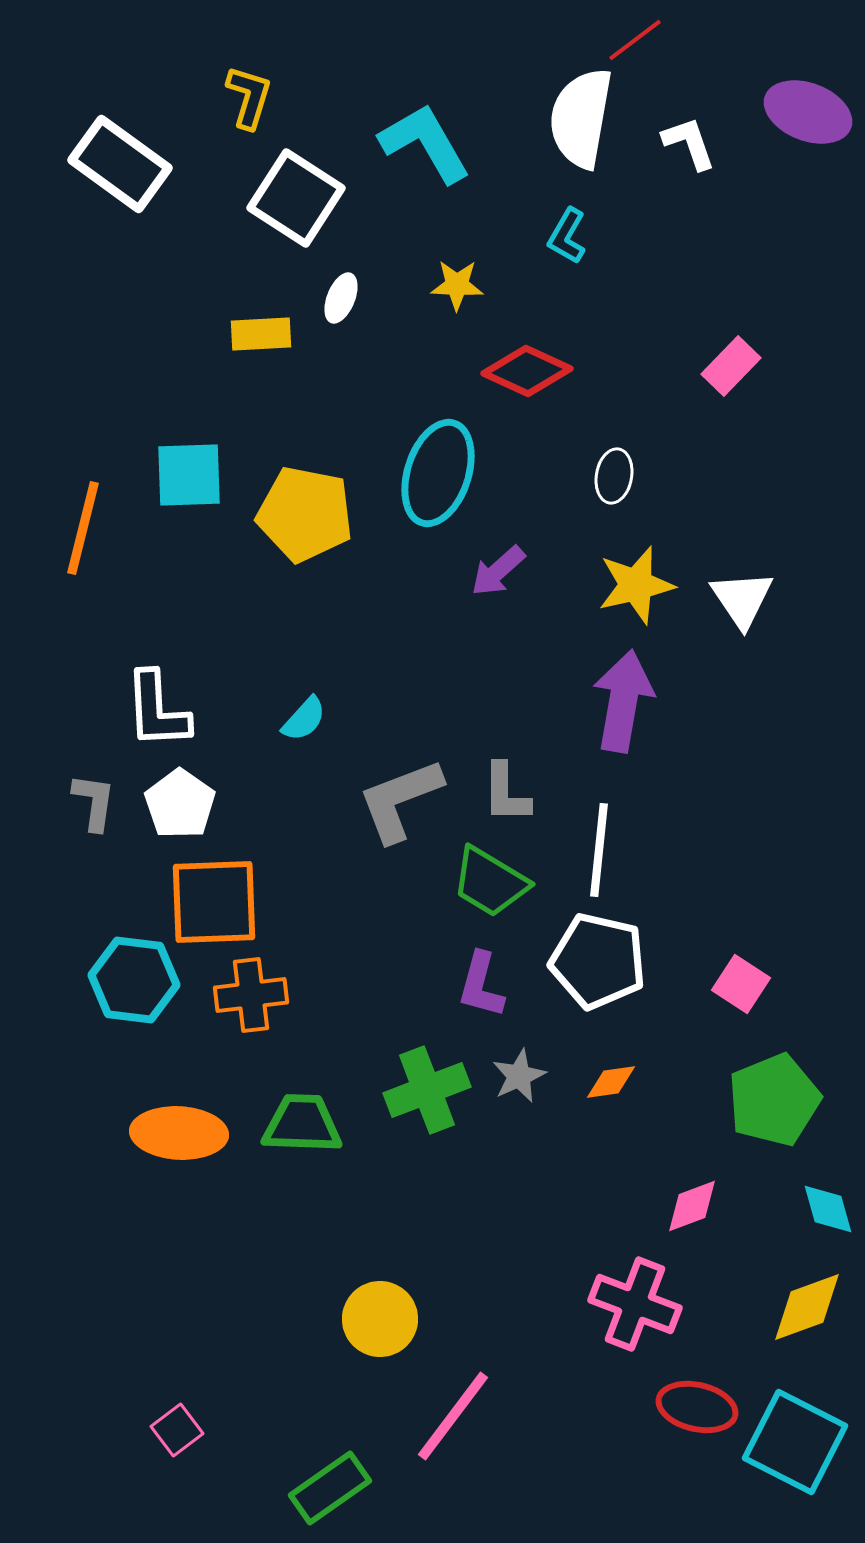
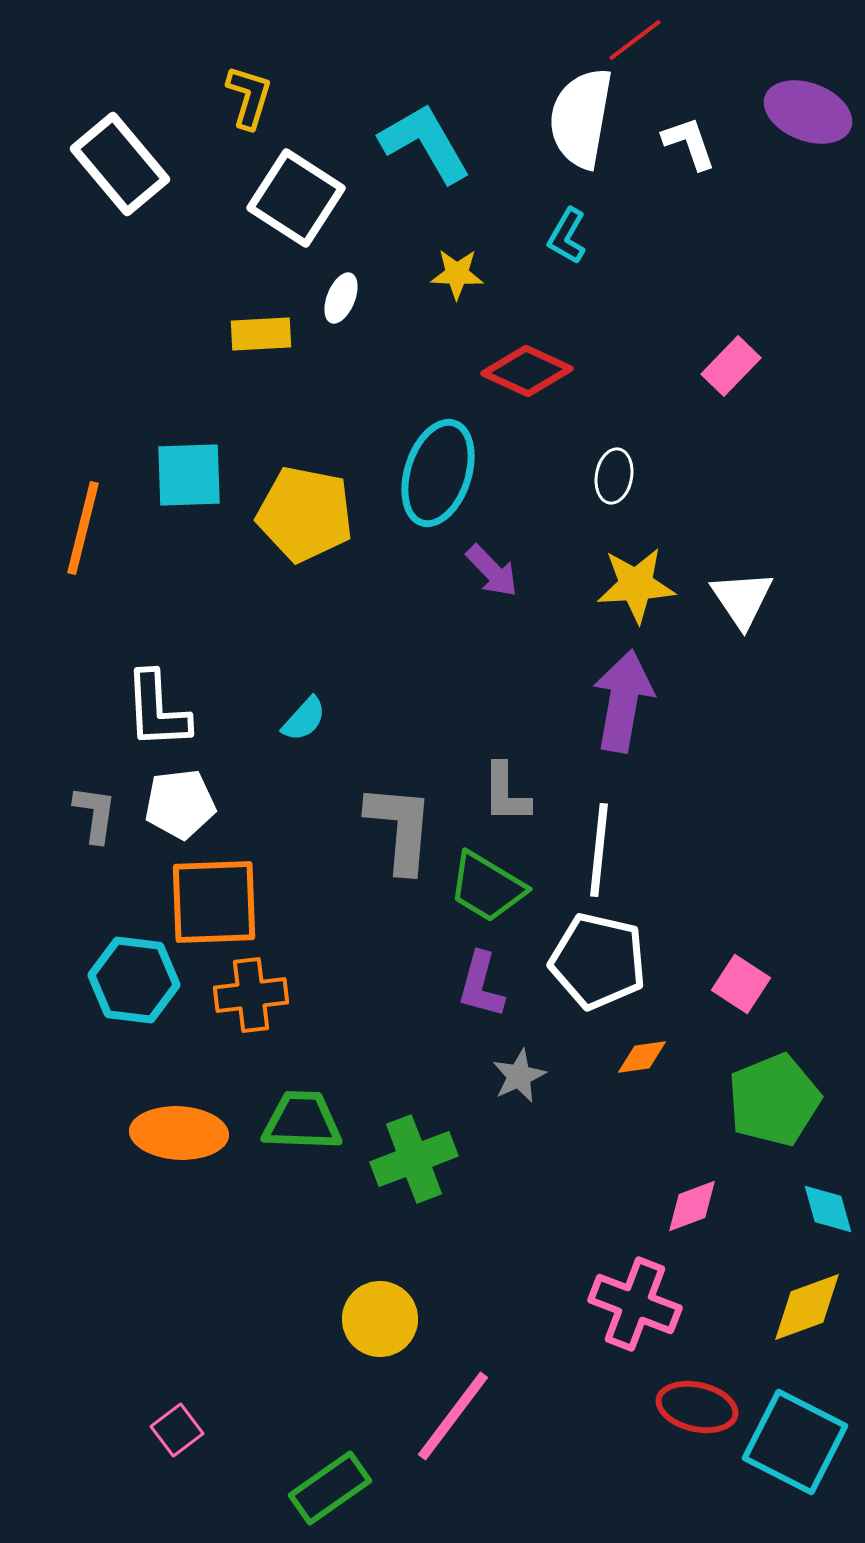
white rectangle at (120, 164): rotated 14 degrees clockwise
yellow star at (457, 285): moved 11 px up
purple arrow at (498, 571): moved 6 px left; rotated 92 degrees counterclockwise
yellow star at (636, 585): rotated 10 degrees clockwise
gray L-shape at (400, 800): moved 28 px down; rotated 116 degrees clockwise
gray L-shape at (94, 802): moved 1 px right, 12 px down
white pentagon at (180, 804): rotated 30 degrees clockwise
green trapezoid at (490, 882): moved 3 px left, 5 px down
orange diamond at (611, 1082): moved 31 px right, 25 px up
green cross at (427, 1090): moved 13 px left, 69 px down
green trapezoid at (302, 1124): moved 3 px up
